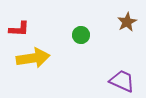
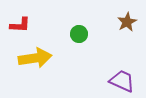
red L-shape: moved 1 px right, 4 px up
green circle: moved 2 px left, 1 px up
yellow arrow: moved 2 px right
